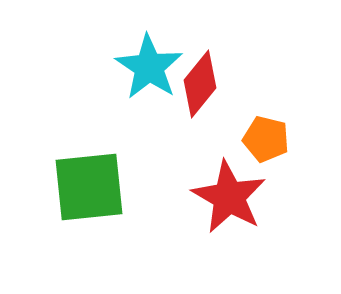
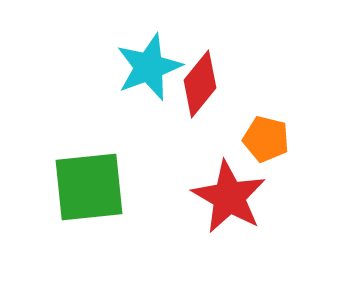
cyan star: rotated 18 degrees clockwise
